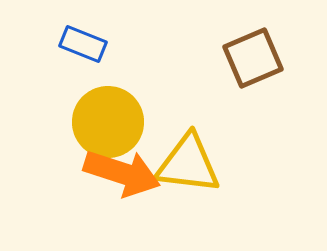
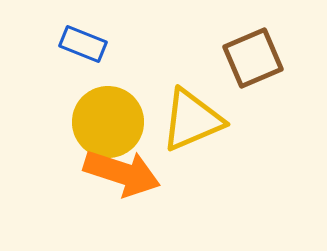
yellow triangle: moved 4 px right, 44 px up; rotated 30 degrees counterclockwise
